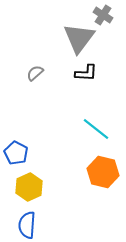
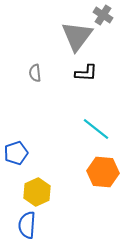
gray triangle: moved 2 px left, 2 px up
gray semicircle: rotated 54 degrees counterclockwise
blue pentagon: rotated 25 degrees clockwise
orange hexagon: rotated 8 degrees counterclockwise
yellow hexagon: moved 8 px right, 5 px down
